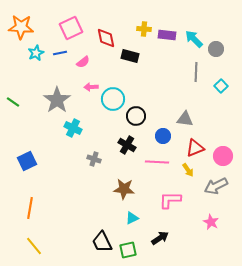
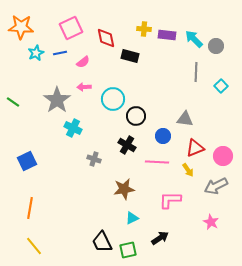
gray circle: moved 3 px up
pink arrow: moved 7 px left
brown star: rotated 15 degrees counterclockwise
